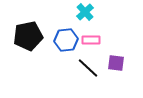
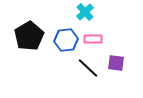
black pentagon: moved 1 px right; rotated 20 degrees counterclockwise
pink rectangle: moved 2 px right, 1 px up
